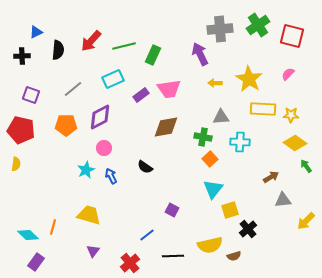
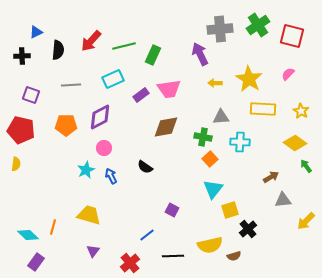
gray line at (73, 89): moved 2 px left, 4 px up; rotated 36 degrees clockwise
yellow star at (291, 115): moved 10 px right, 4 px up; rotated 28 degrees clockwise
